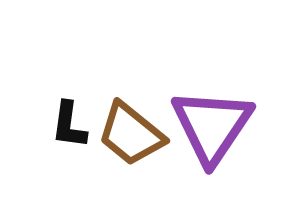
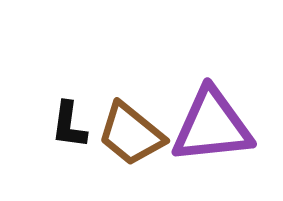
purple triangle: rotated 50 degrees clockwise
